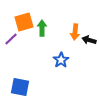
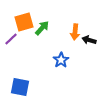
green arrow: rotated 42 degrees clockwise
